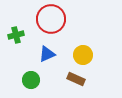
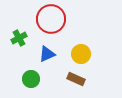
green cross: moved 3 px right, 3 px down; rotated 14 degrees counterclockwise
yellow circle: moved 2 px left, 1 px up
green circle: moved 1 px up
